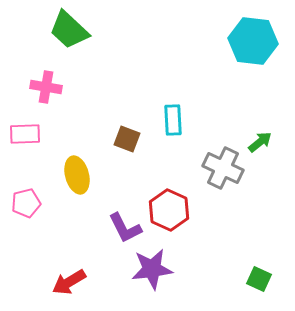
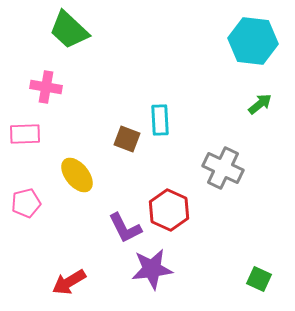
cyan rectangle: moved 13 px left
green arrow: moved 38 px up
yellow ellipse: rotated 24 degrees counterclockwise
